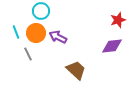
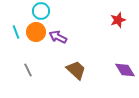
orange circle: moved 1 px up
purple diamond: moved 13 px right, 24 px down; rotated 65 degrees clockwise
gray line: moved 16 px down
